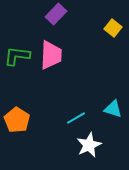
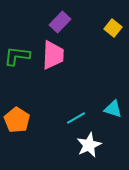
purple rectangle: moved 4 px right, 8 px down
pink trapezoid: moved 2 px right
